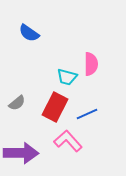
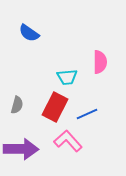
pink semicircle: moved 9 px right, 2 px up
cyan trapezoid: rotated 20 degrees counterclockwise
gray semicircle: moved 2 px down; rotated 36 degrees counterclockwise
purple arrow: moved 4 px up
